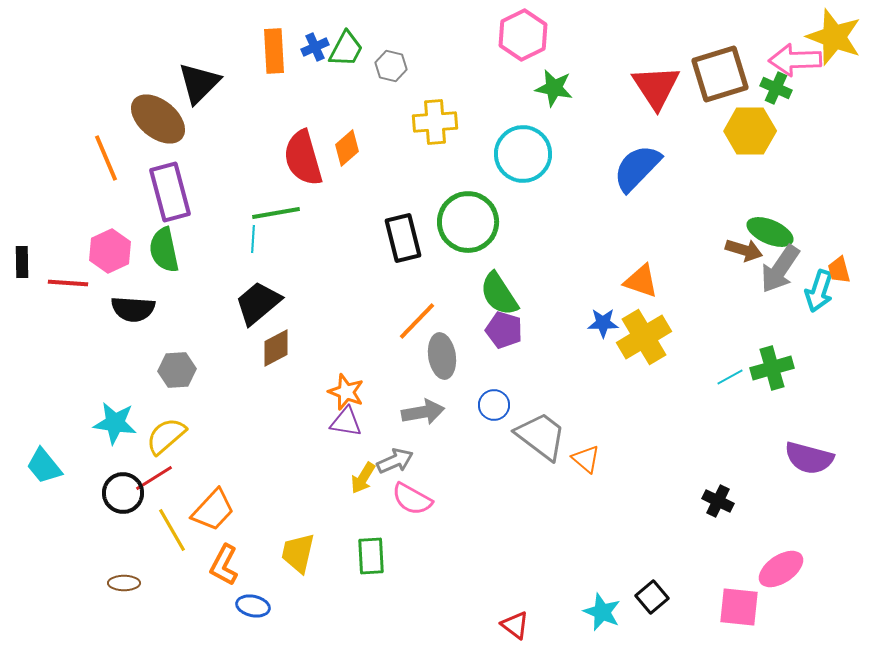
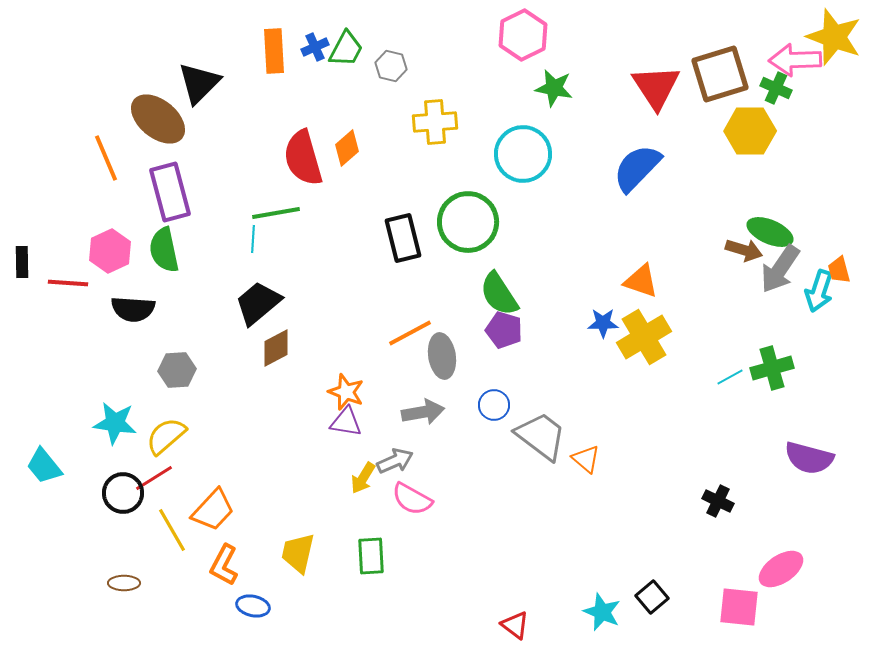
orange line at (417, 321): moved 7 px left, 12 px down; rotated 18 degrees clockwise
